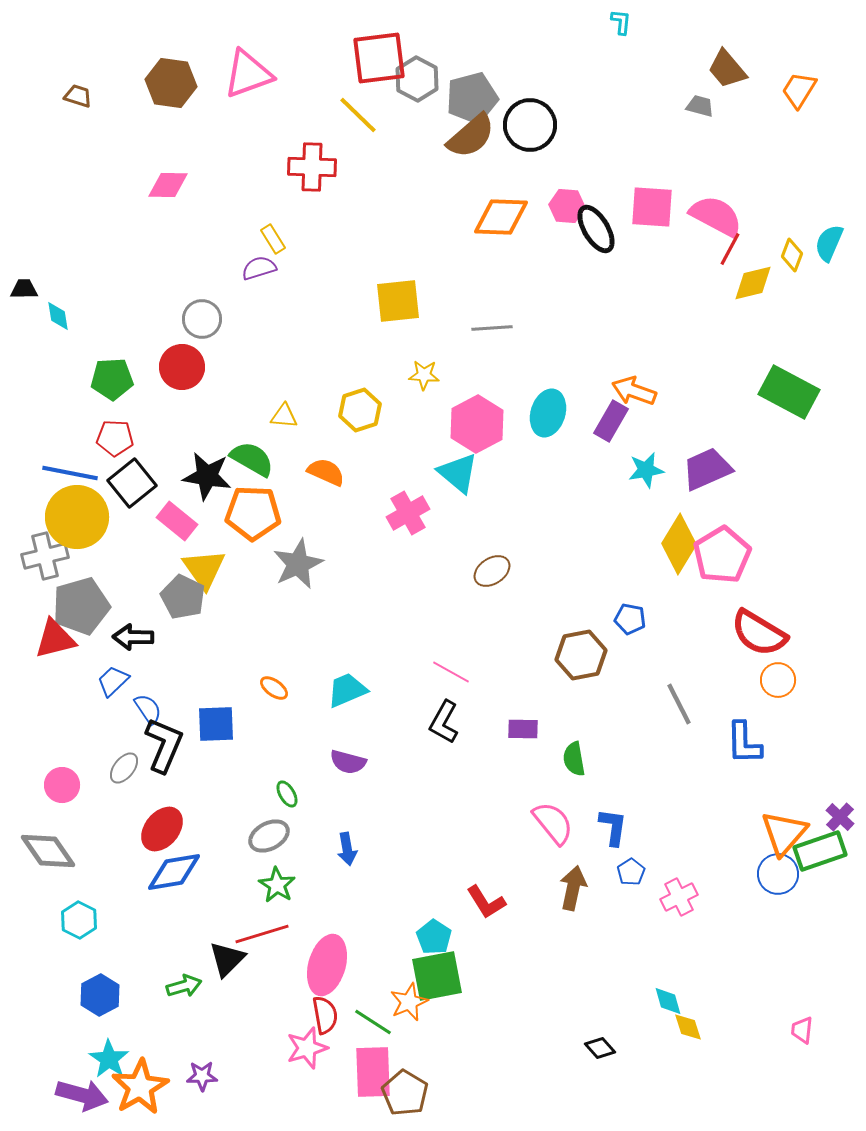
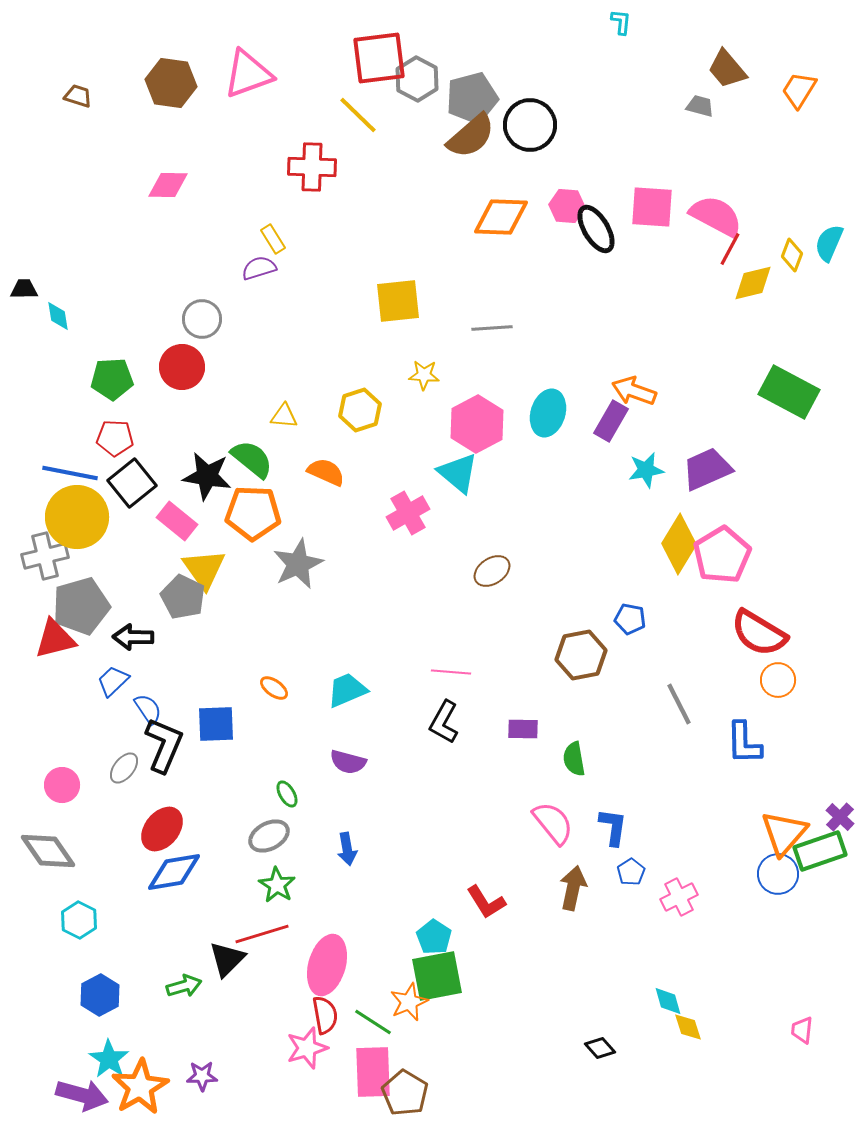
green semicircle at (252, 459): rotated 9 degrees clockwise
pink line at (451, 672): rotated 24 degrees counterclockwise
